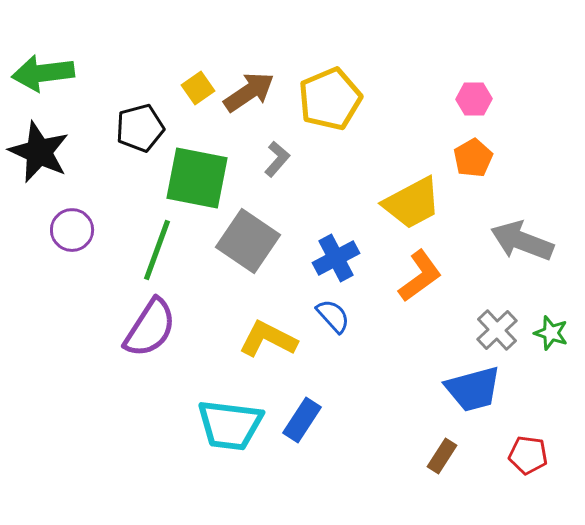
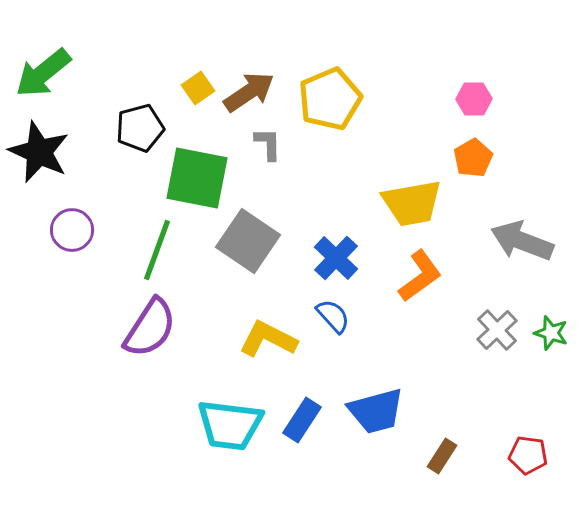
green arrow: rotated 32 degrees counterclockwise
gray L-shape: moved 9 px left, 15 px up; rotated 42 degrees counterclockwise
yellow trapezoid: rotated 18 degrees clockwise
blue cross: rotated 18 degrees counterclockwise
blue trapezoid: moved 97 px left, 22 px down
